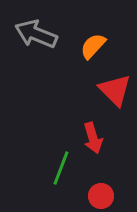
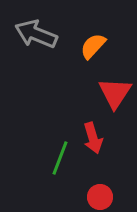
red triangle: moved 3 px down; rotated 18 degrees clockwise
green line: moved 1 px left, 10 px up
red circle: moved 1 px left, 1 px down
